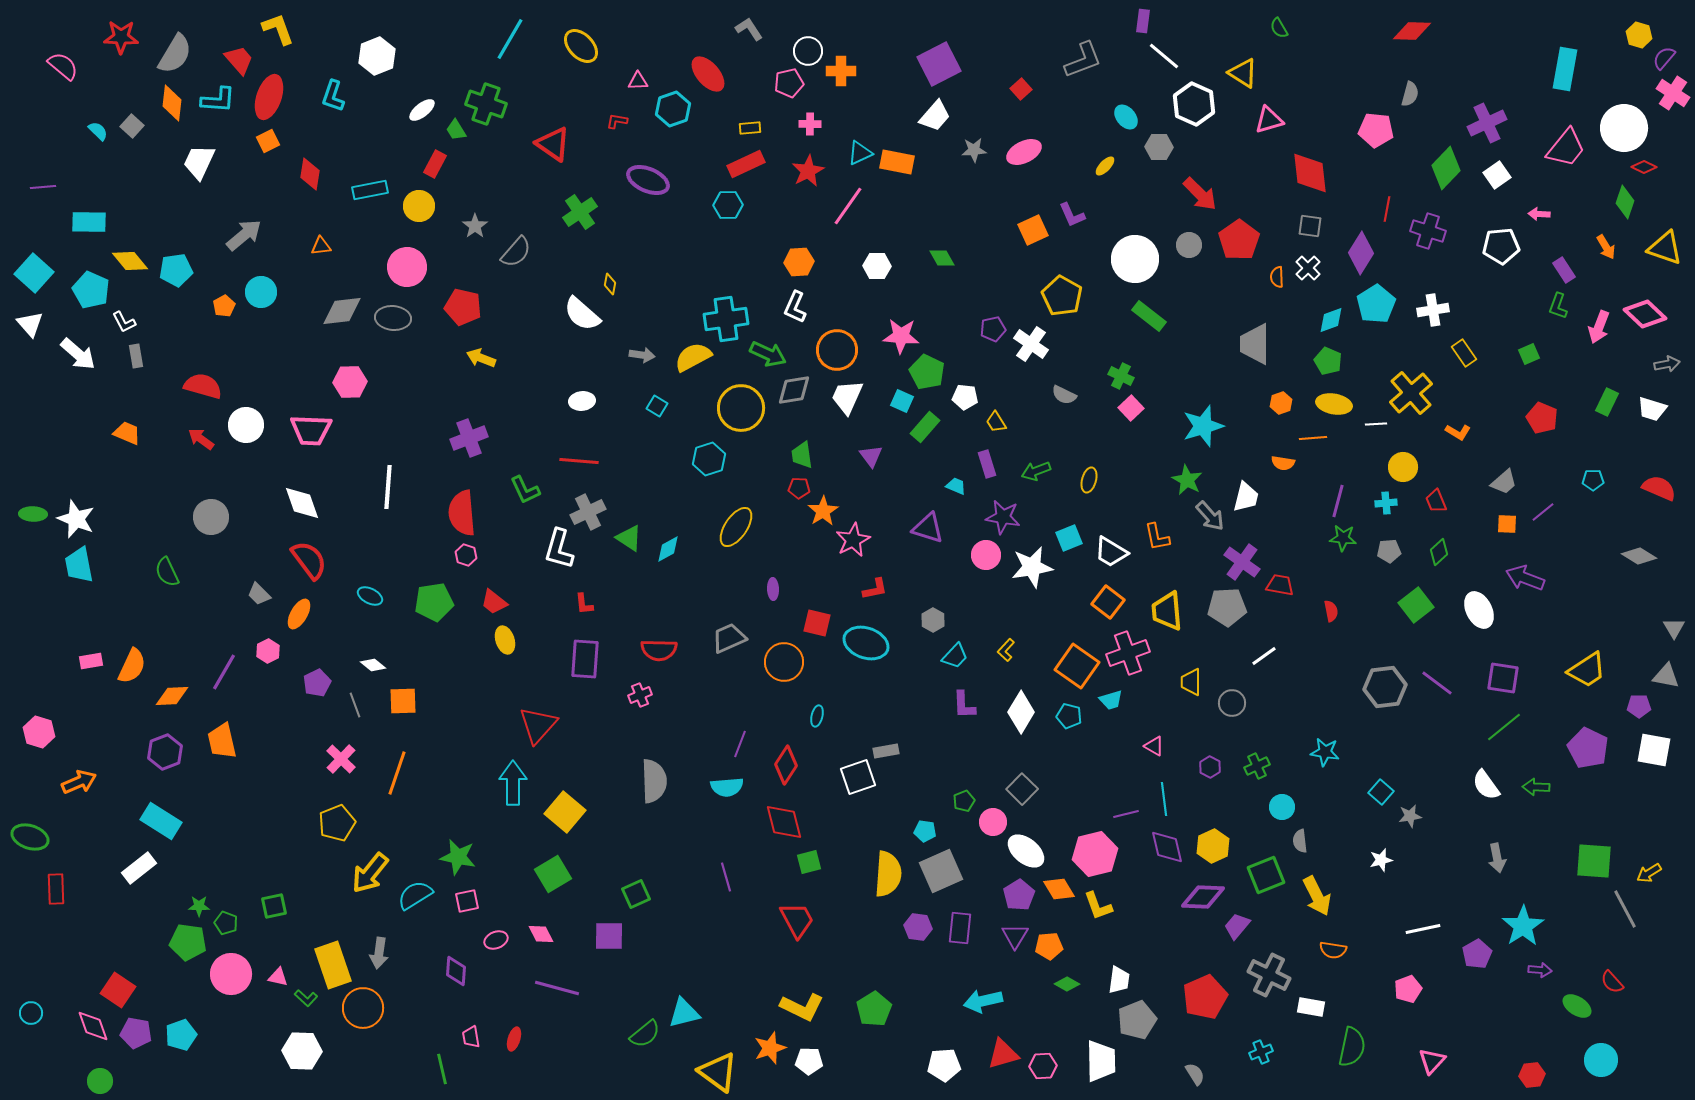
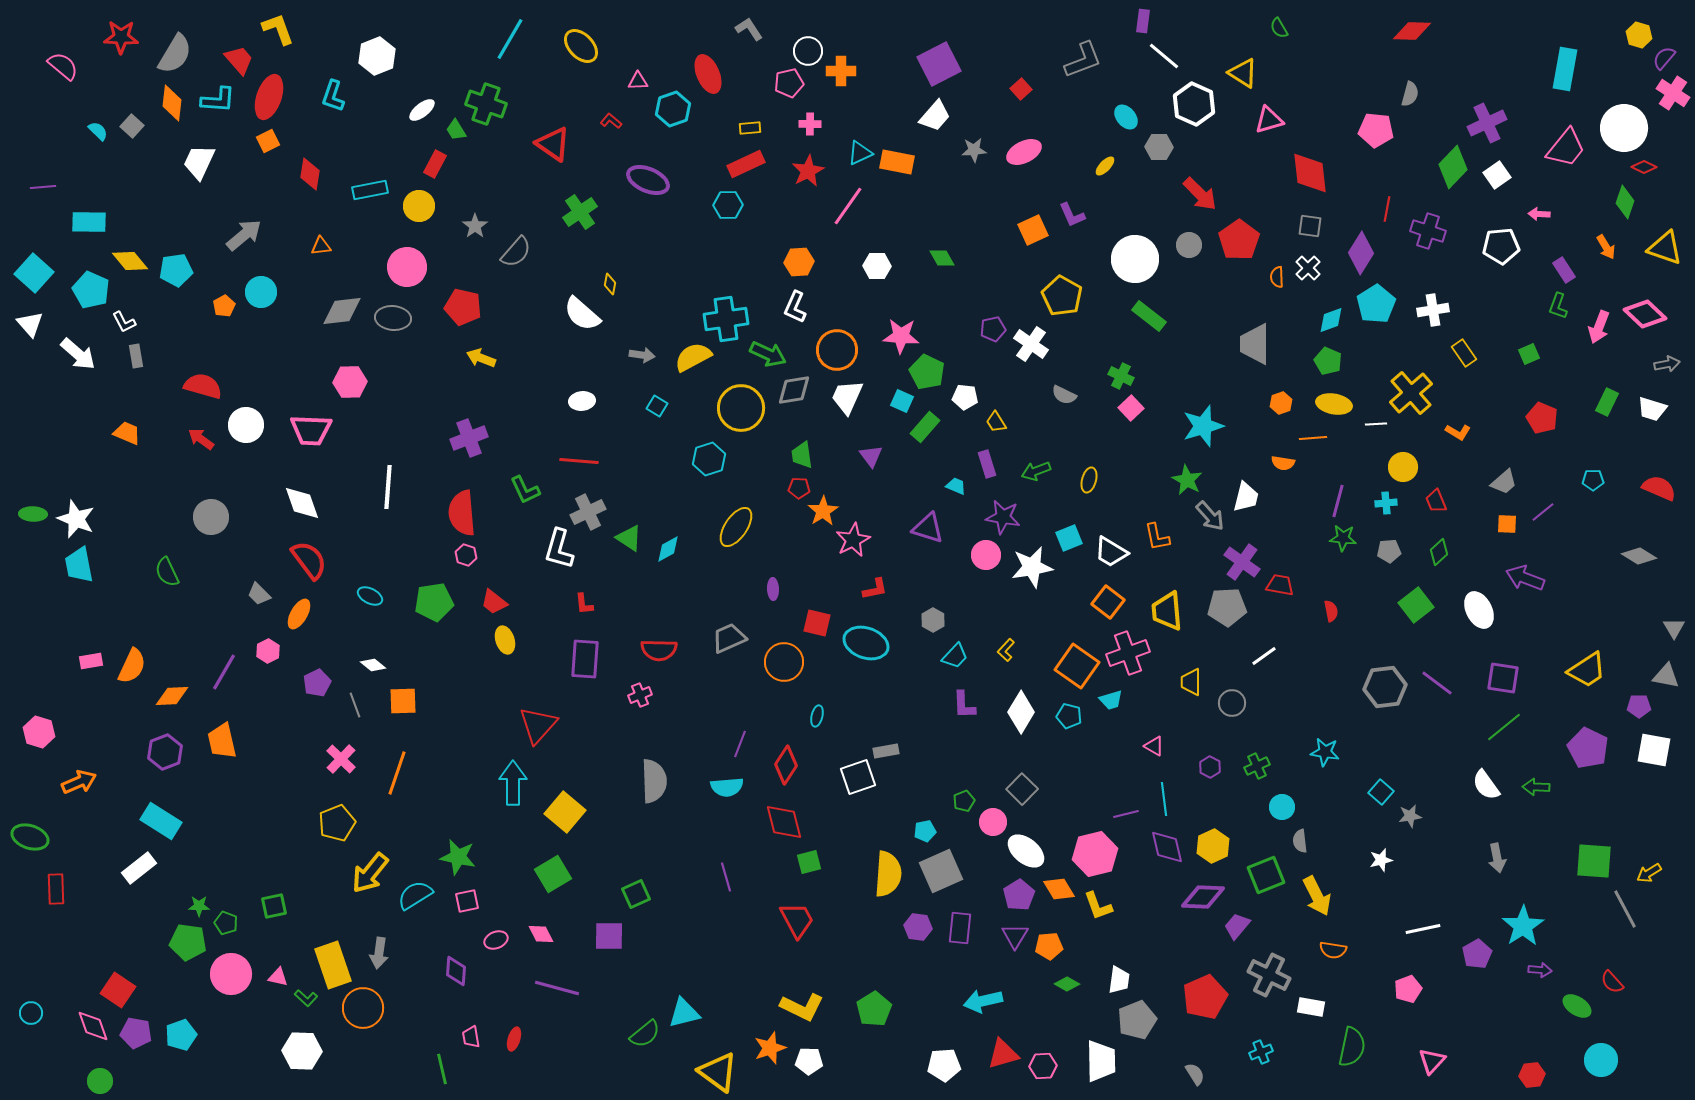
red ellipse at (708, 74): rotated 18 degrees clockwise
red L-shape at (617, 121): moved 6 px left; rotated 30 degrees clockwise
green diamond at (1446, 168): moved 7 px right, 1 px up
cyan pentagon at (925, 831): rotated 20 degrees counterclockwise
